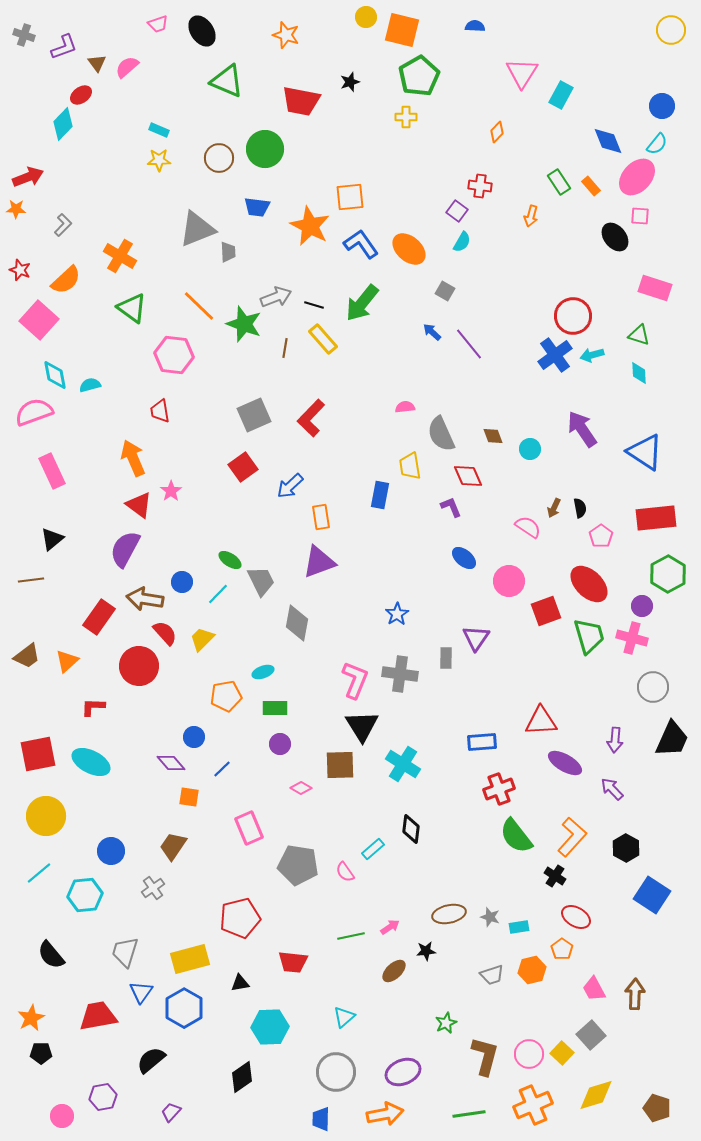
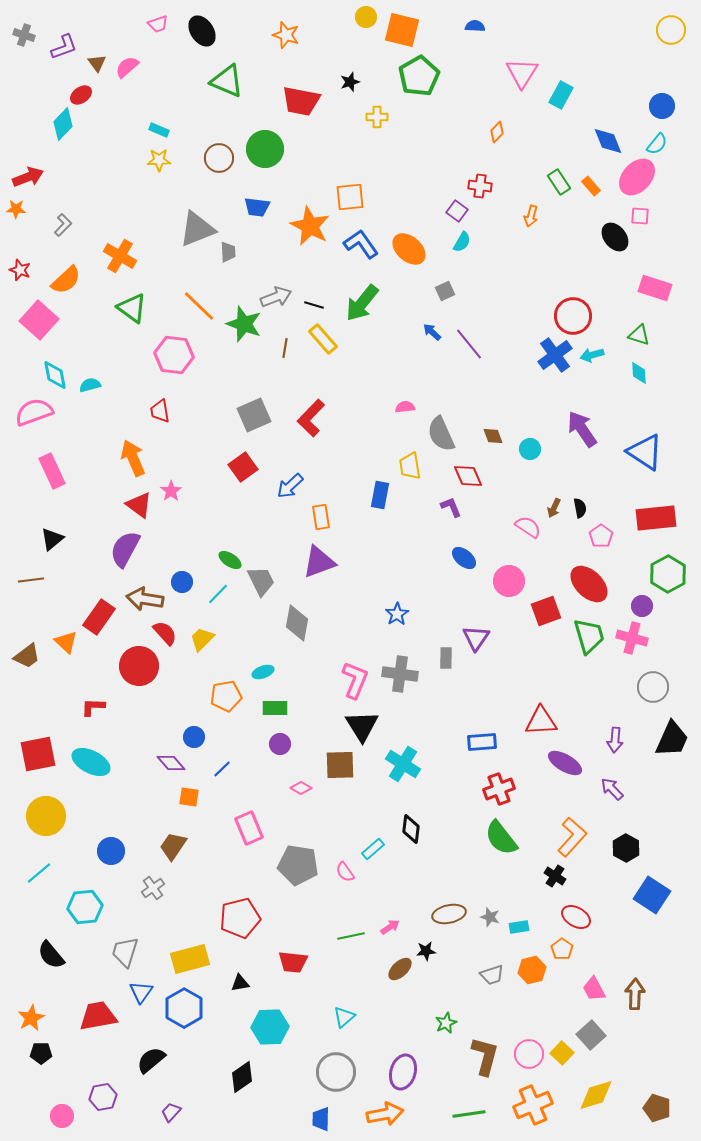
yellow cross at (406, 117): moved 29 px left
gray square at (445, 291): rotated 36 degrees clockwise
orange triangle at (67, 661): moved 1 px left, 19 px up; rotated 35 degrees counterclockwise
green semicircle at (516, 836): moved 15 px left, 2 px down
cyan hexagon at (85, 895): moved 12 px down
brown ellipse at (394, 971): moved 6 px right, 2 px up
purple ellipse at (403, 1072): rotated 52 degrees counterclockwise
